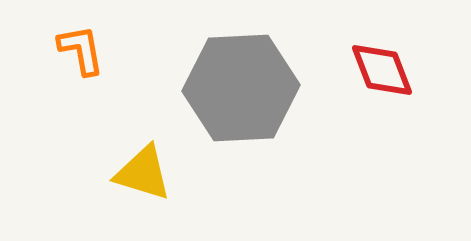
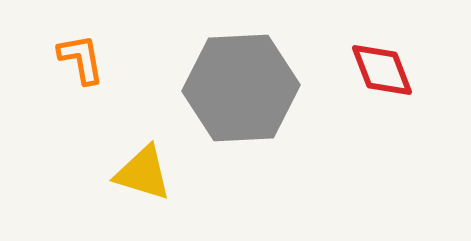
orange L-shape: moved 9 px down
